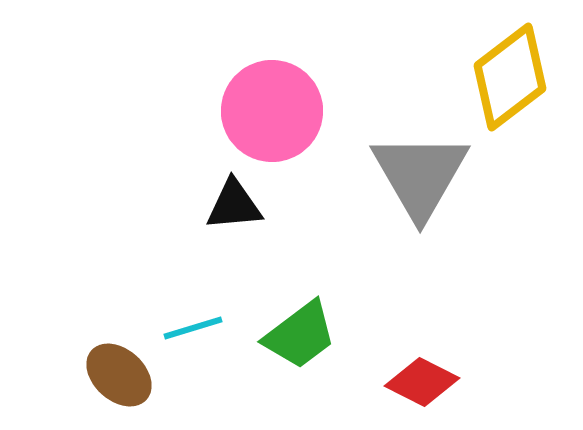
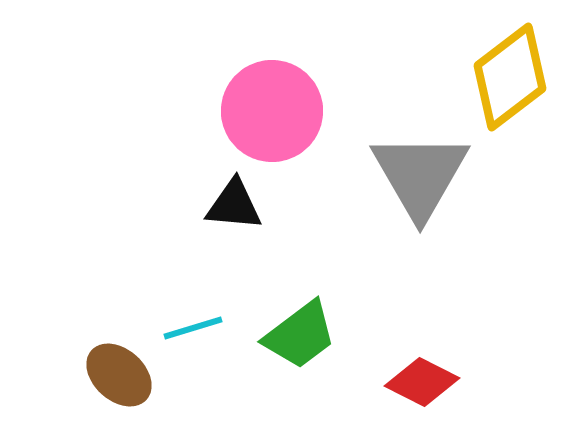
black triangle: rotated 10 degrees clockwise
